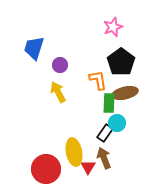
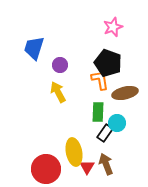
black pentagon: moved 13 px left, 1 px down; rotated 16 degrees counterclockwise
orange L-shape: moved 2 px right
green rectangle: moved 11 px left, 9 px down
brown arrow: moved 2 px right, 6 px down
red triangle: moved 1 px left
